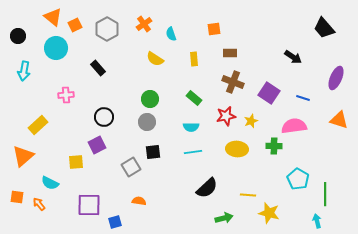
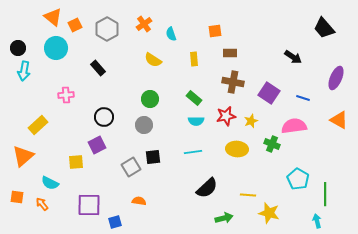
orange square at (214, 29): moved 1 px right, 2 px down
black circle at (18, 36): moved 12 px down
yellow semicircle at (155, 59): moved 2 px left, 1 px down
brown cross at (233, 82): rotated 10 degrees counterclockwise
orange triangle at (339, 120): rotated 12 degrees clockwise
gray circle at (147, 122): moved 3 px left, 3 px down
cyan semicircle at (191, 127): moved 5 px right, 6 px up
green cross at (274, 146): moved 2 px left, 2 px up; rotated 21 degrees clockwise
black square at (153, 152): moved 5 px down
orange arrow at (39, 204): moved 3 px right
